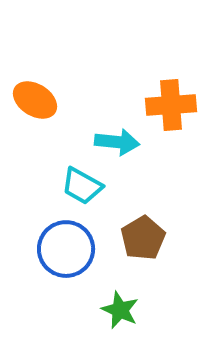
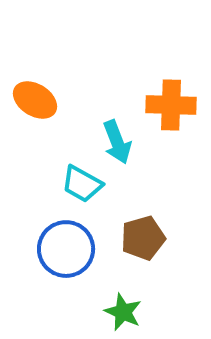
orange cross: rotated 6 degrees clockwise
cyan arrow: rotated 63 degrees clockwise
cyan trapezoid: moved 2 px up
brown pentagon: rotated 15 degrees clockwise
green star: moved 3 px right, 2 px down
